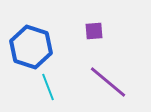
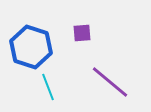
purple square: moved 12 px left, 2 px down
purple line: moved 2 px right
